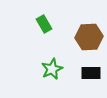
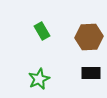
green rectangle: moved 2 px left, 7 px down
green star: moved 13 px left, 10 px down
